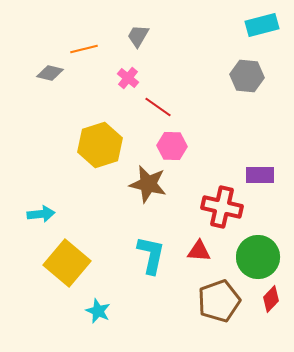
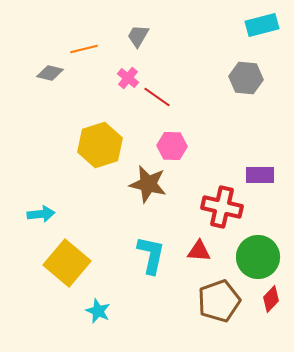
gray hexagon: moved 1 px left, 2 px down
red line: moved 1 px left, 10 px up
